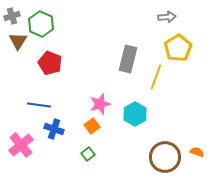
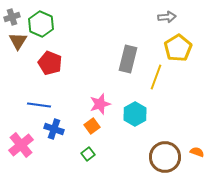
gray cross: moved 1 px down
